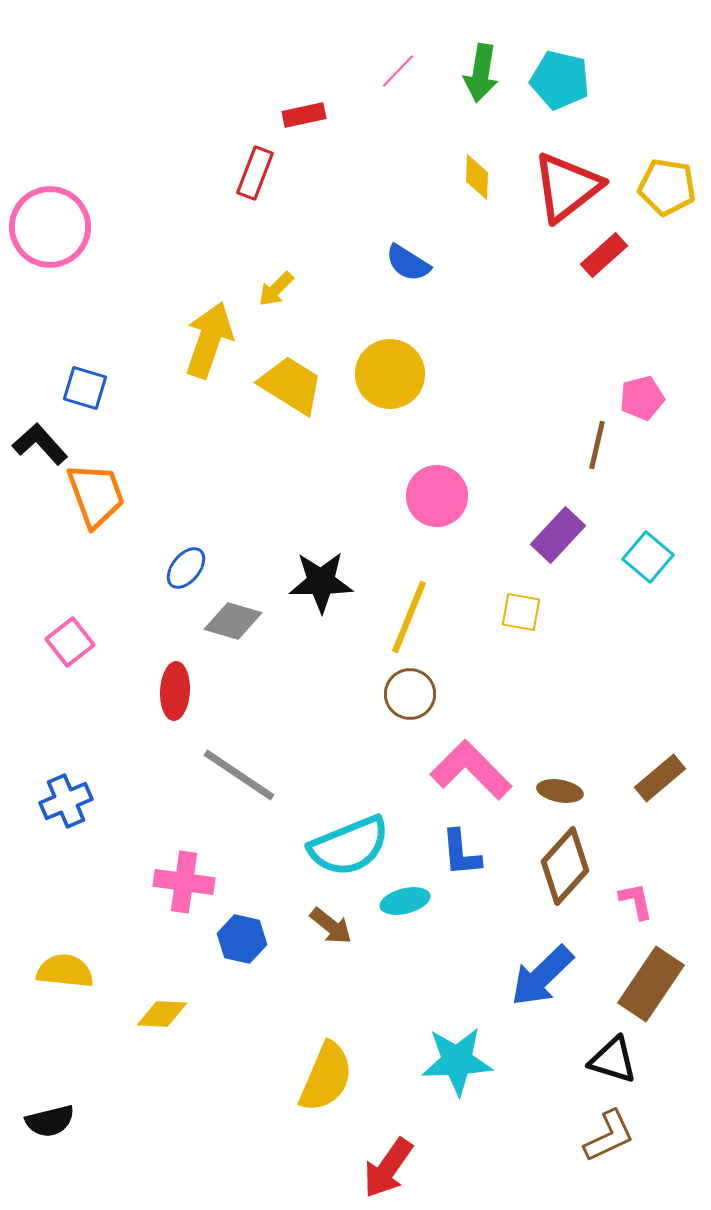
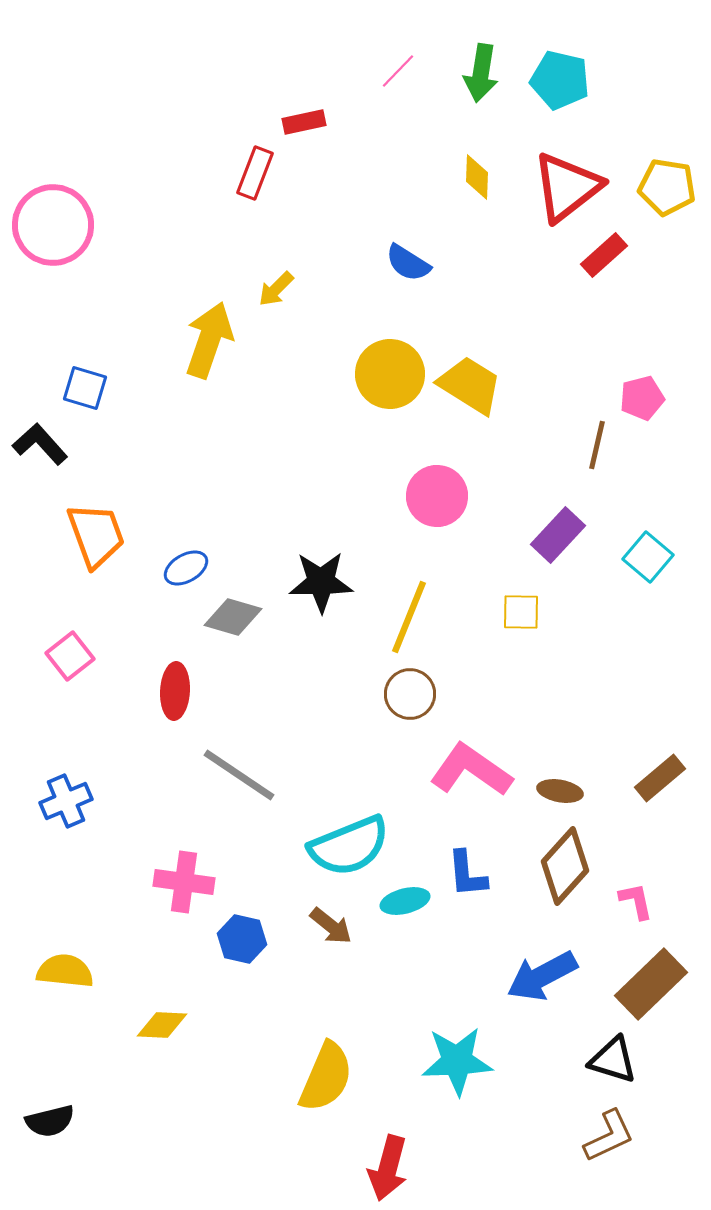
red rectangle at (304, 115): moved 7 px down
pink circle at (50, 227): moved 3 px right, 2 px up
yellow trapezoid at (291, 385): moved 179 px right
orange trapezoid at (96, 495): moved 40 px down
blue ellipse at (186, 568): rotated 21 degrees clockwise
yellow square at (521, 612): rotated 9 degrees counterclockwise
gray diamond at (233, 621): moved 4 px up
pink square at (70, 642): moved 14 px down
pink L-shape at (471, 770): rotated 10 degrees counterclockwise
blue L-shape at (461, 853): moved 6 px right, 21 px down
blue arrow at (542, 976): rotated 16 degrees clockwise
brown rectangle at (651, 984): rotated 12 degrees clockwise
yellow diamond at (162, 1014): moved 11 px down
red arrow at (388, 1168): rotated 20 degrees counterclockwise
